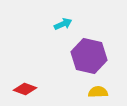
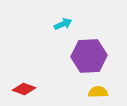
purple hexagon: rotated 16 degrees counterclockwise
red diamond: moved 1 px left
